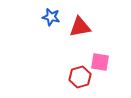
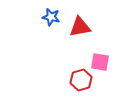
red hexagon: moved 1 px right, 3 px down
